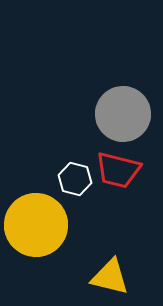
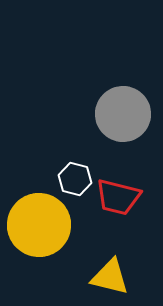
red trapezoid: moved 27 px down
yellow circle: moved 3 px right
